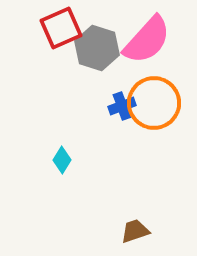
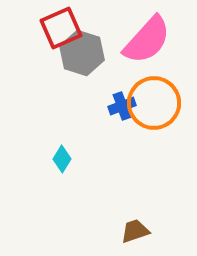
gray hexagon: moved 15 px left, 5 px down
cyan diamond: moved 1 px up
